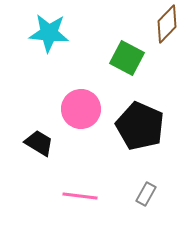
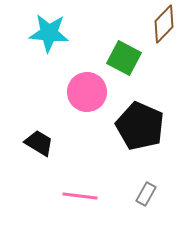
brown diamond: moved 3 px left
green square: moved 3 px left
pink circle: moved 6 px right, 17 px up
